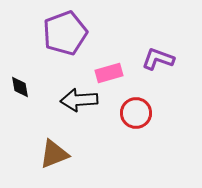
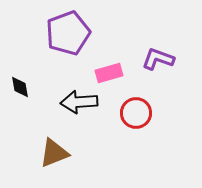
purple pentagon: moved 3 px right
black arrow: moved 2 px down
brown triangle: moved 1 px up
